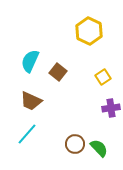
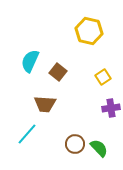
yellow hexagon: rotated 12 degrees counterclockwise
brown trapezoid: moved 14 px right, 3 px down; rotated 20 degrees counterclockwise
